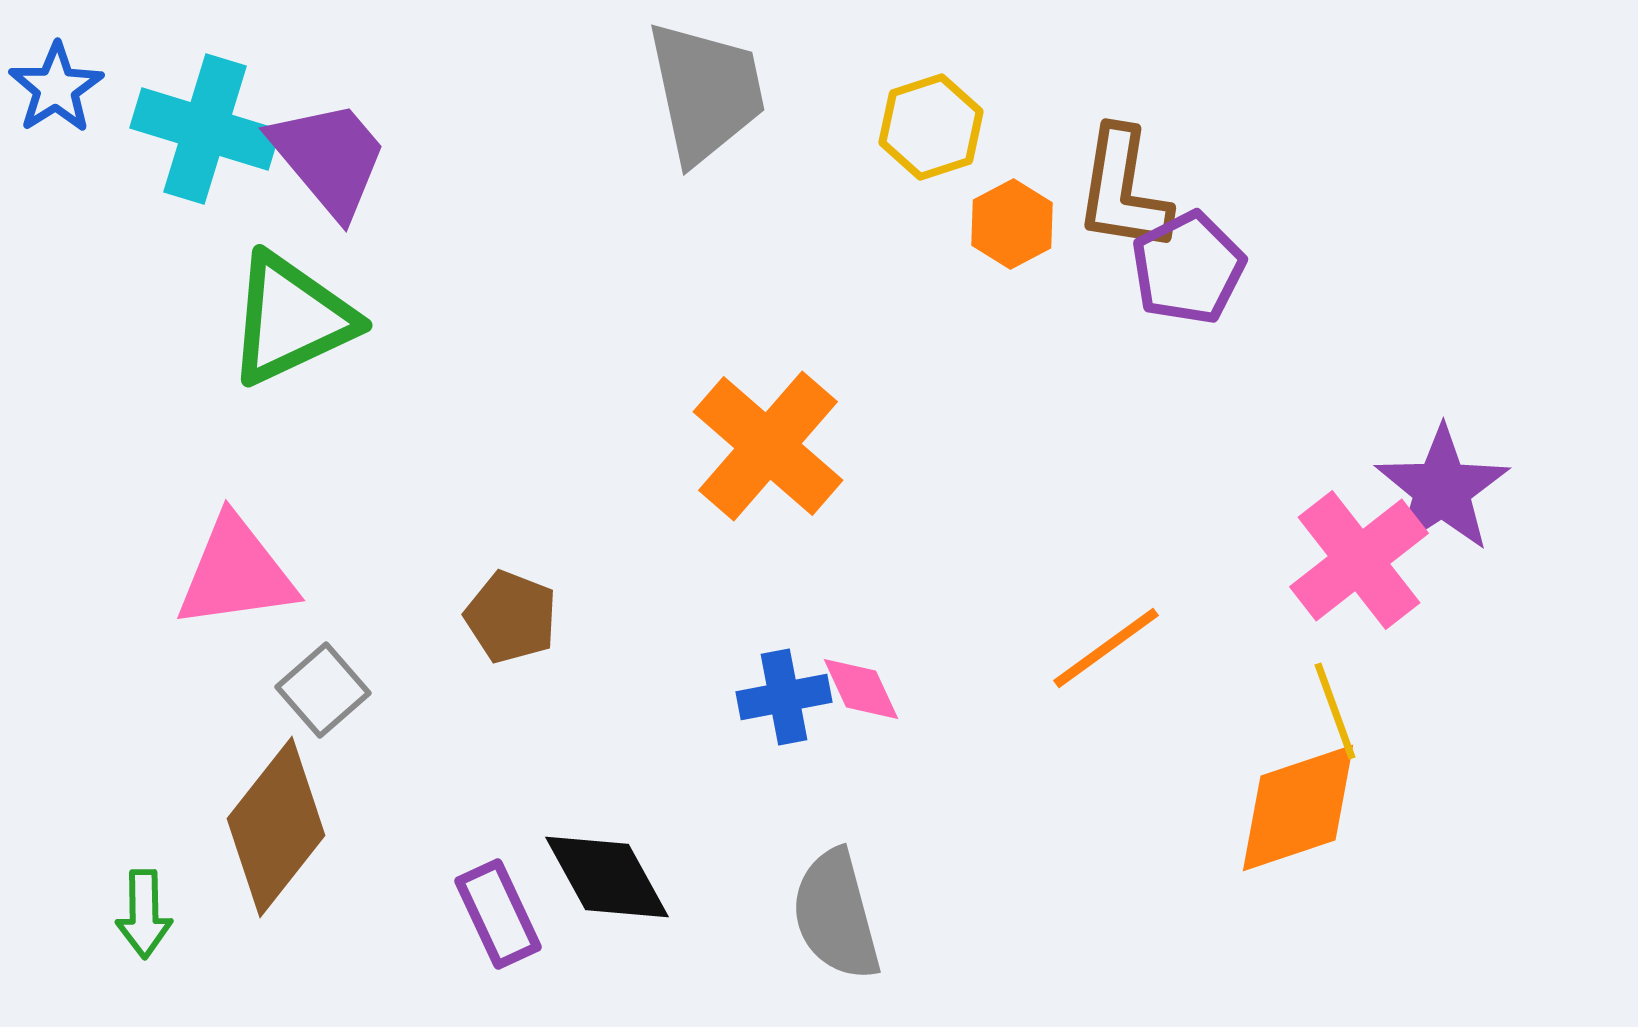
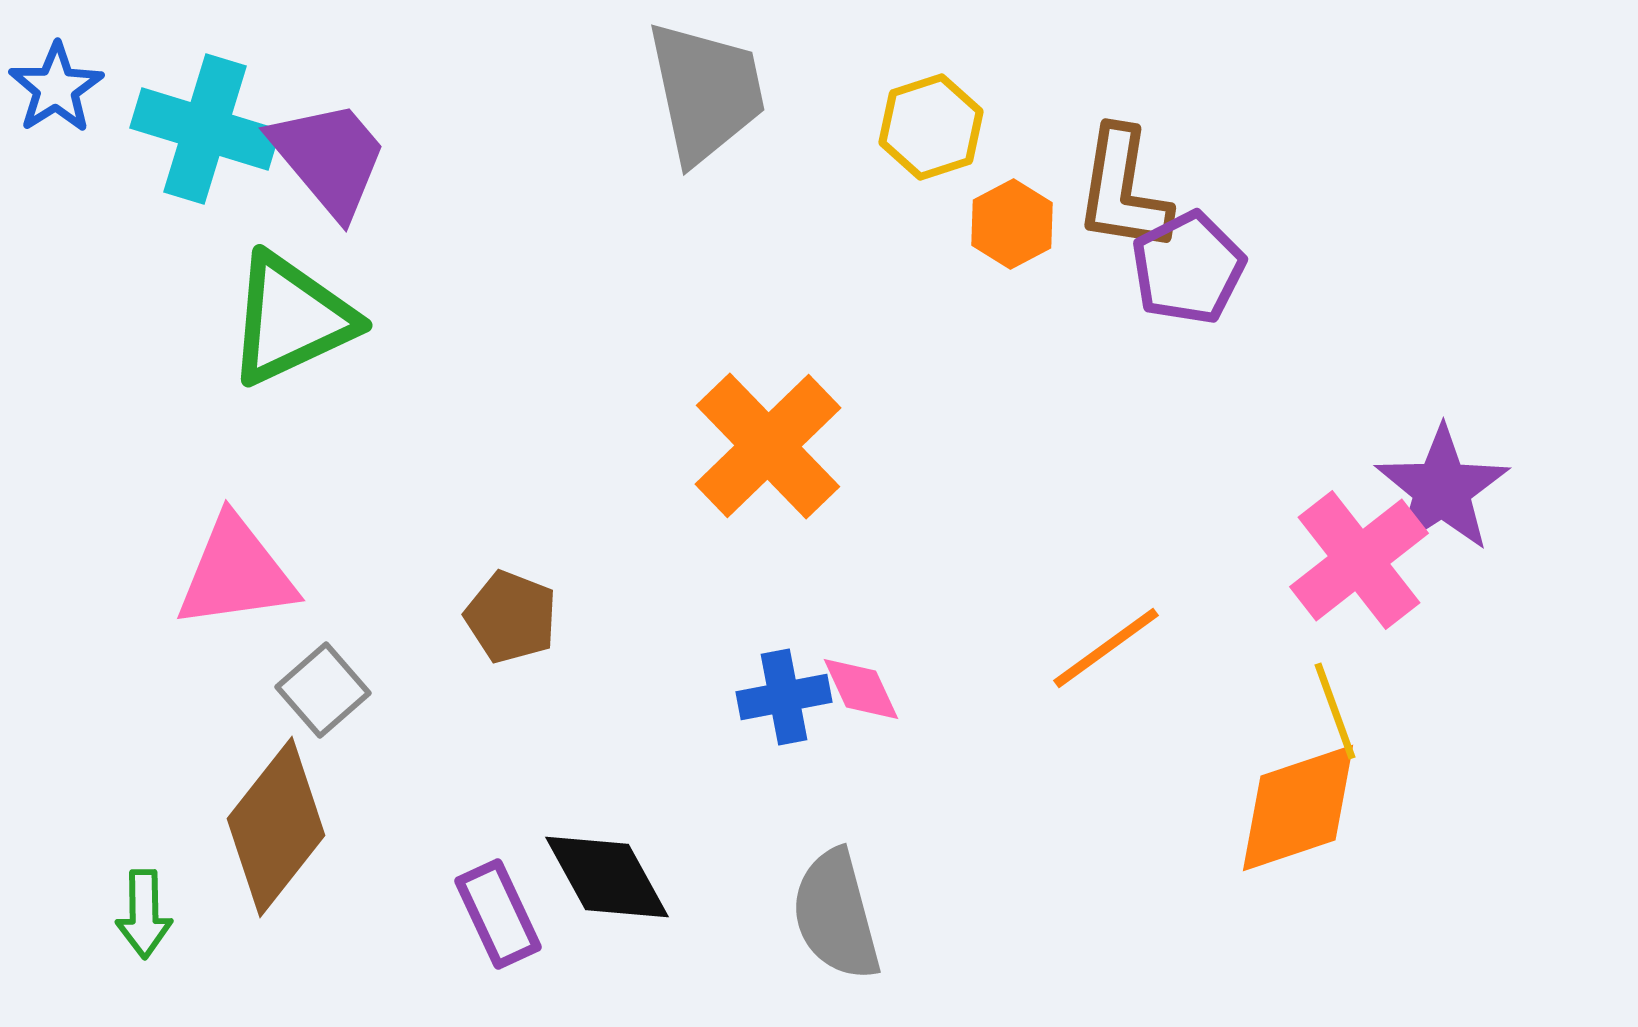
orange cross: rotated 5 degrees clockwise
